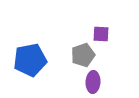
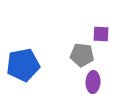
gray pentagon: moved 1 px left; rotated 25 degrees clockwise
blue pentagon: moved 7 px left, 5 px down
